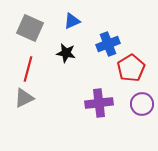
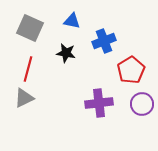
blue triangle: rotated 36 degrees clockwise
blue cross: moved 4 px left, 3 px up
red pentagon: moved 2 px down
